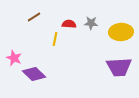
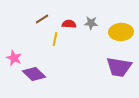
brown line: moved 8 px right, 2 px down
purple trapezoid: rotated 12 degrees clockwise
